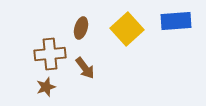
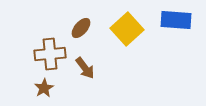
blue rectangle: moved 1 px up; rotated 8 degrees clockwise
brown ellipse: rotated 25 degrees clockwise
brown star: moved 2 px left, 1 px down; rotated 12 degrees counterclockwise
